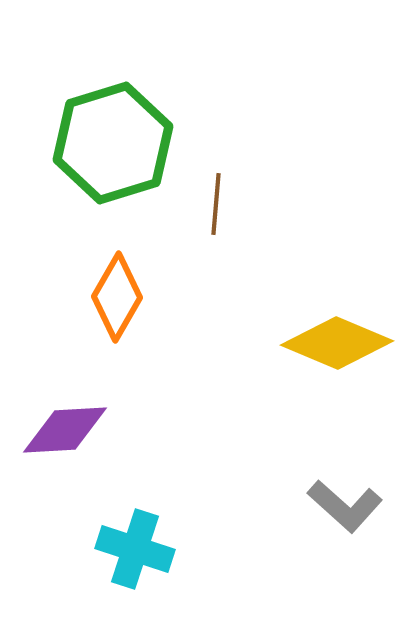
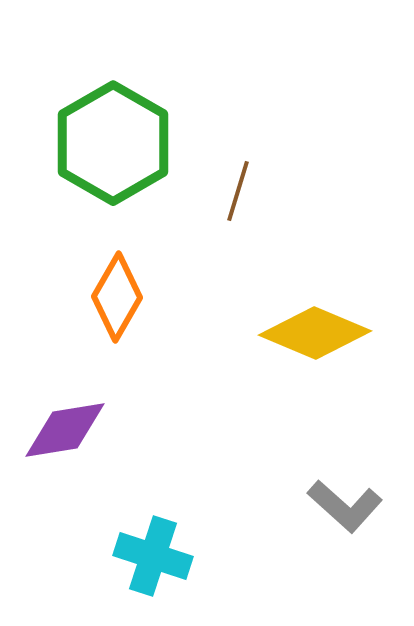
green hexagon: rotated 13 degrees counterclockwise
brown line: moved 22 px right, 13 px up; rotated 12 degrees clockwise
yellow diamond: moved 22 px left, 10 px up
purple diamond: rotated 6 degrees counterclockwise
cyan cross: moved 18 px right, 7 px down
